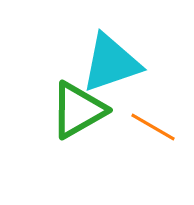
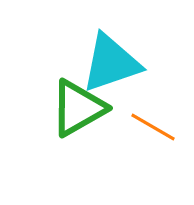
green triangle: moved 2 px up
